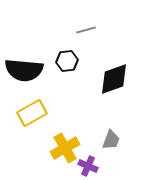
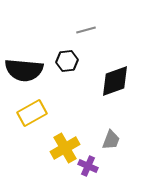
black diamond: moved 1 px right, 2 px down
